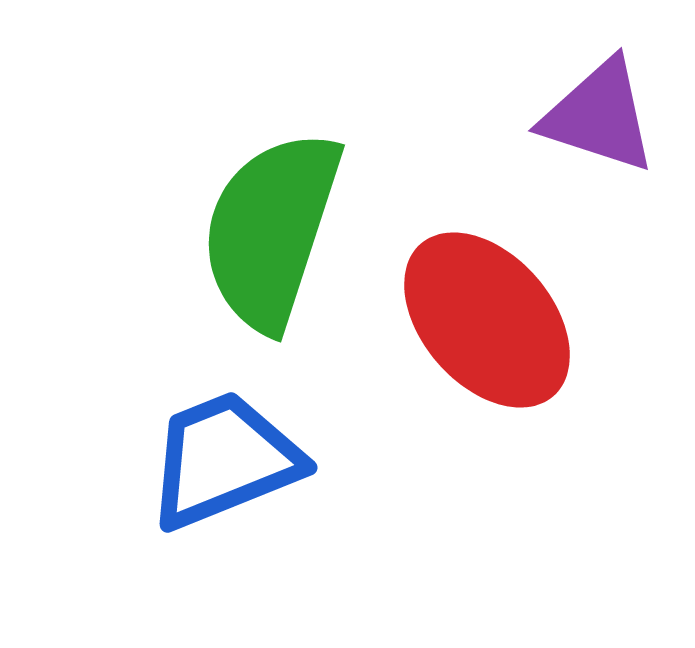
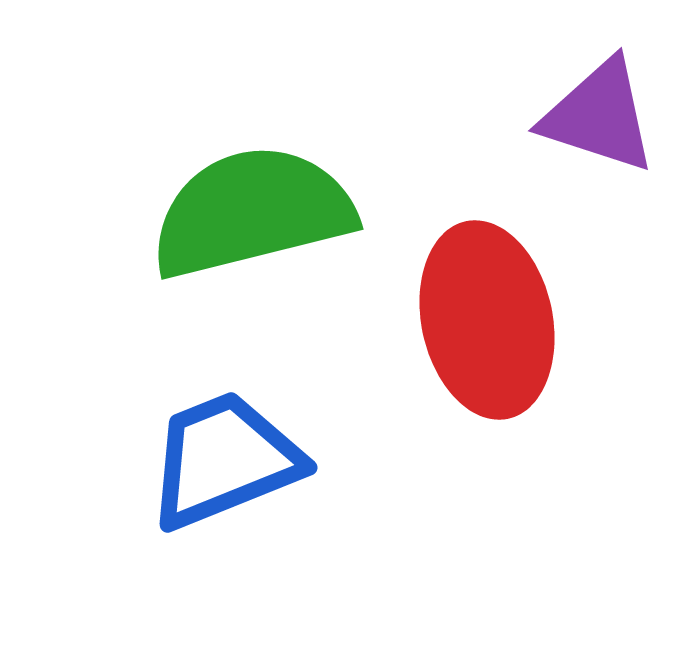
green semicircle: moved 19 px left, 18 px up; rotated 58 degrees clockwise
red ellipse: rotated 29 degrees clockwise
